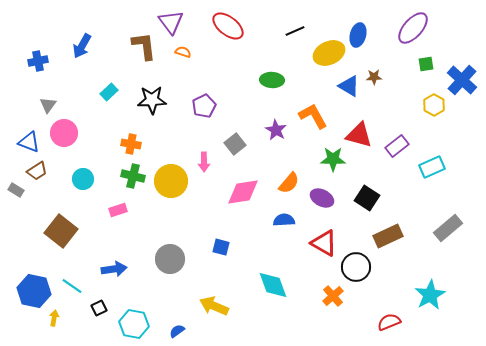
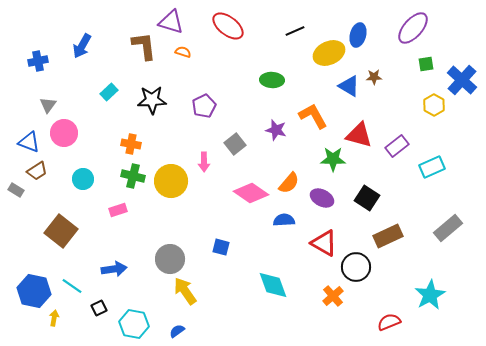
purple triangle at (171, 22): rotated 36 degrees counterclockwise
purple star at (276, 130): rotated 15 degrees counterclockwise
pink diamond at (243, 192): moved 8 px right, 1 px down; rotated 44 degrees clockwise
yellow arrow at (214, 306): moved 29 px left, 15 px up; rotated 32 degrees clockwise
